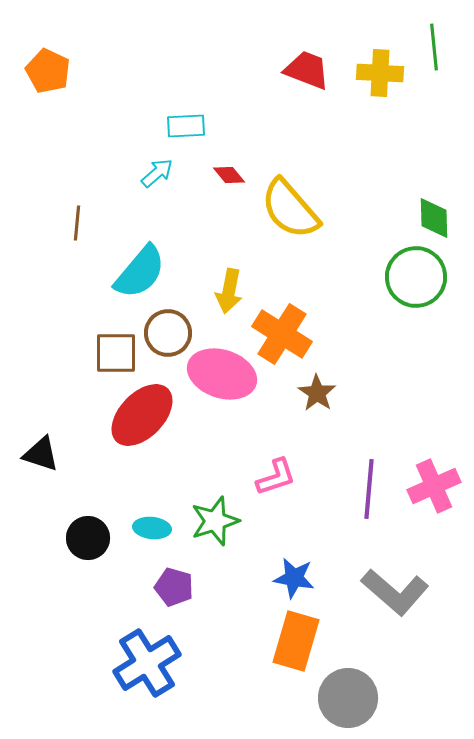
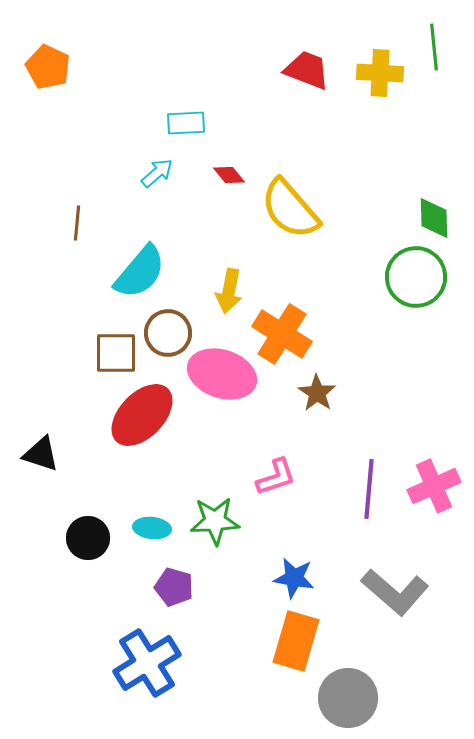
orange pentagon: moved 4 px up
cyan rectangle: moved 3 px up
green star: rotated 15 degrees clockwise
